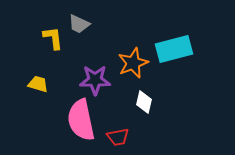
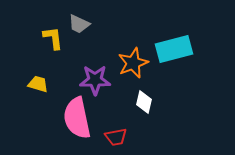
pink semicircle: moved 4 px left, 2 px up
red trapezoid: moved 2 px left
